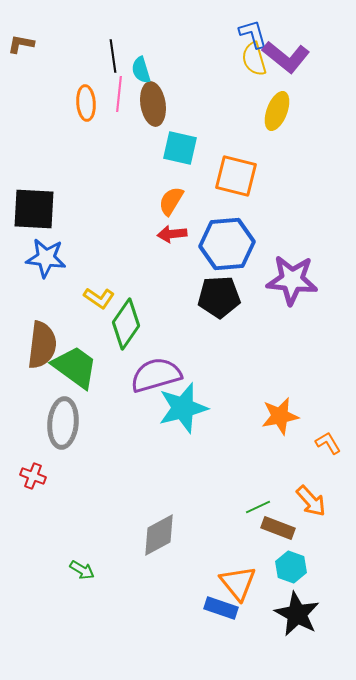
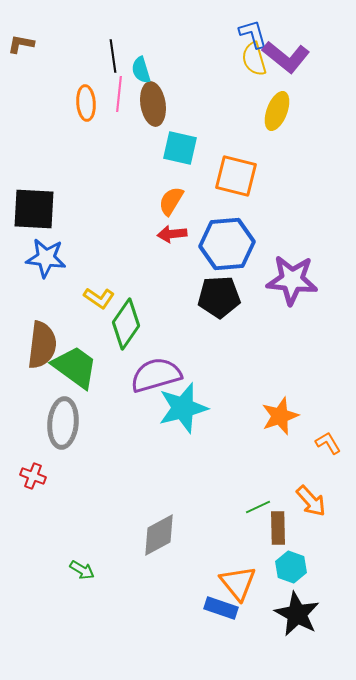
orange star: rotated 9 degrees counterclockwise
brown rectangle: rotated 68 degrees clockwise
